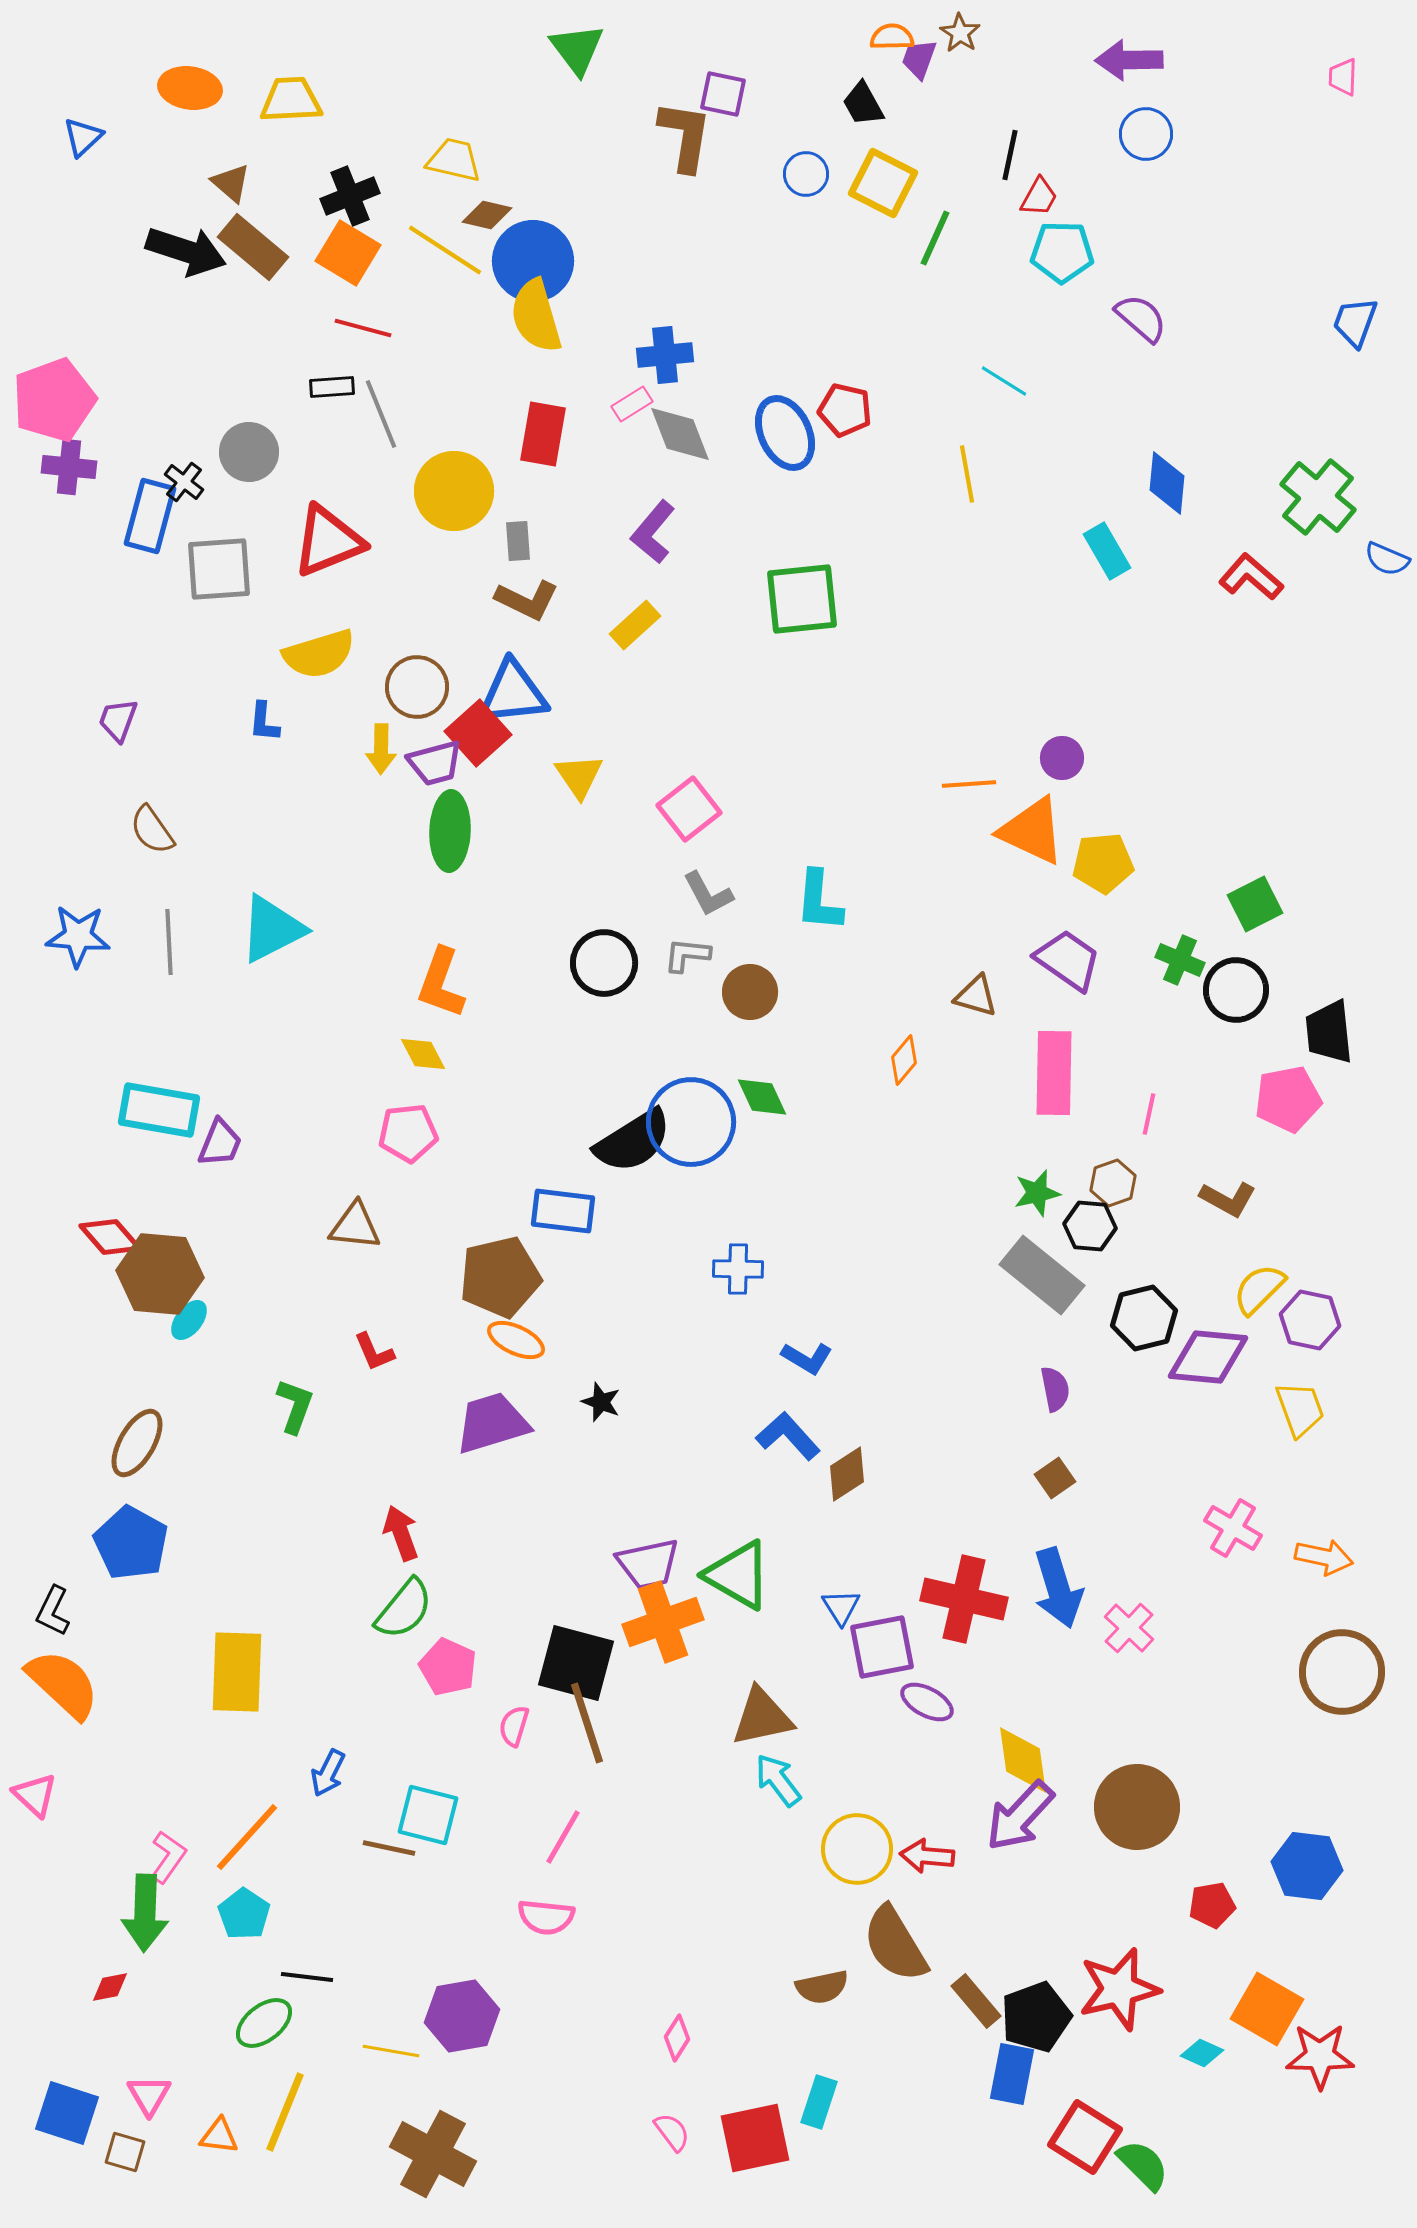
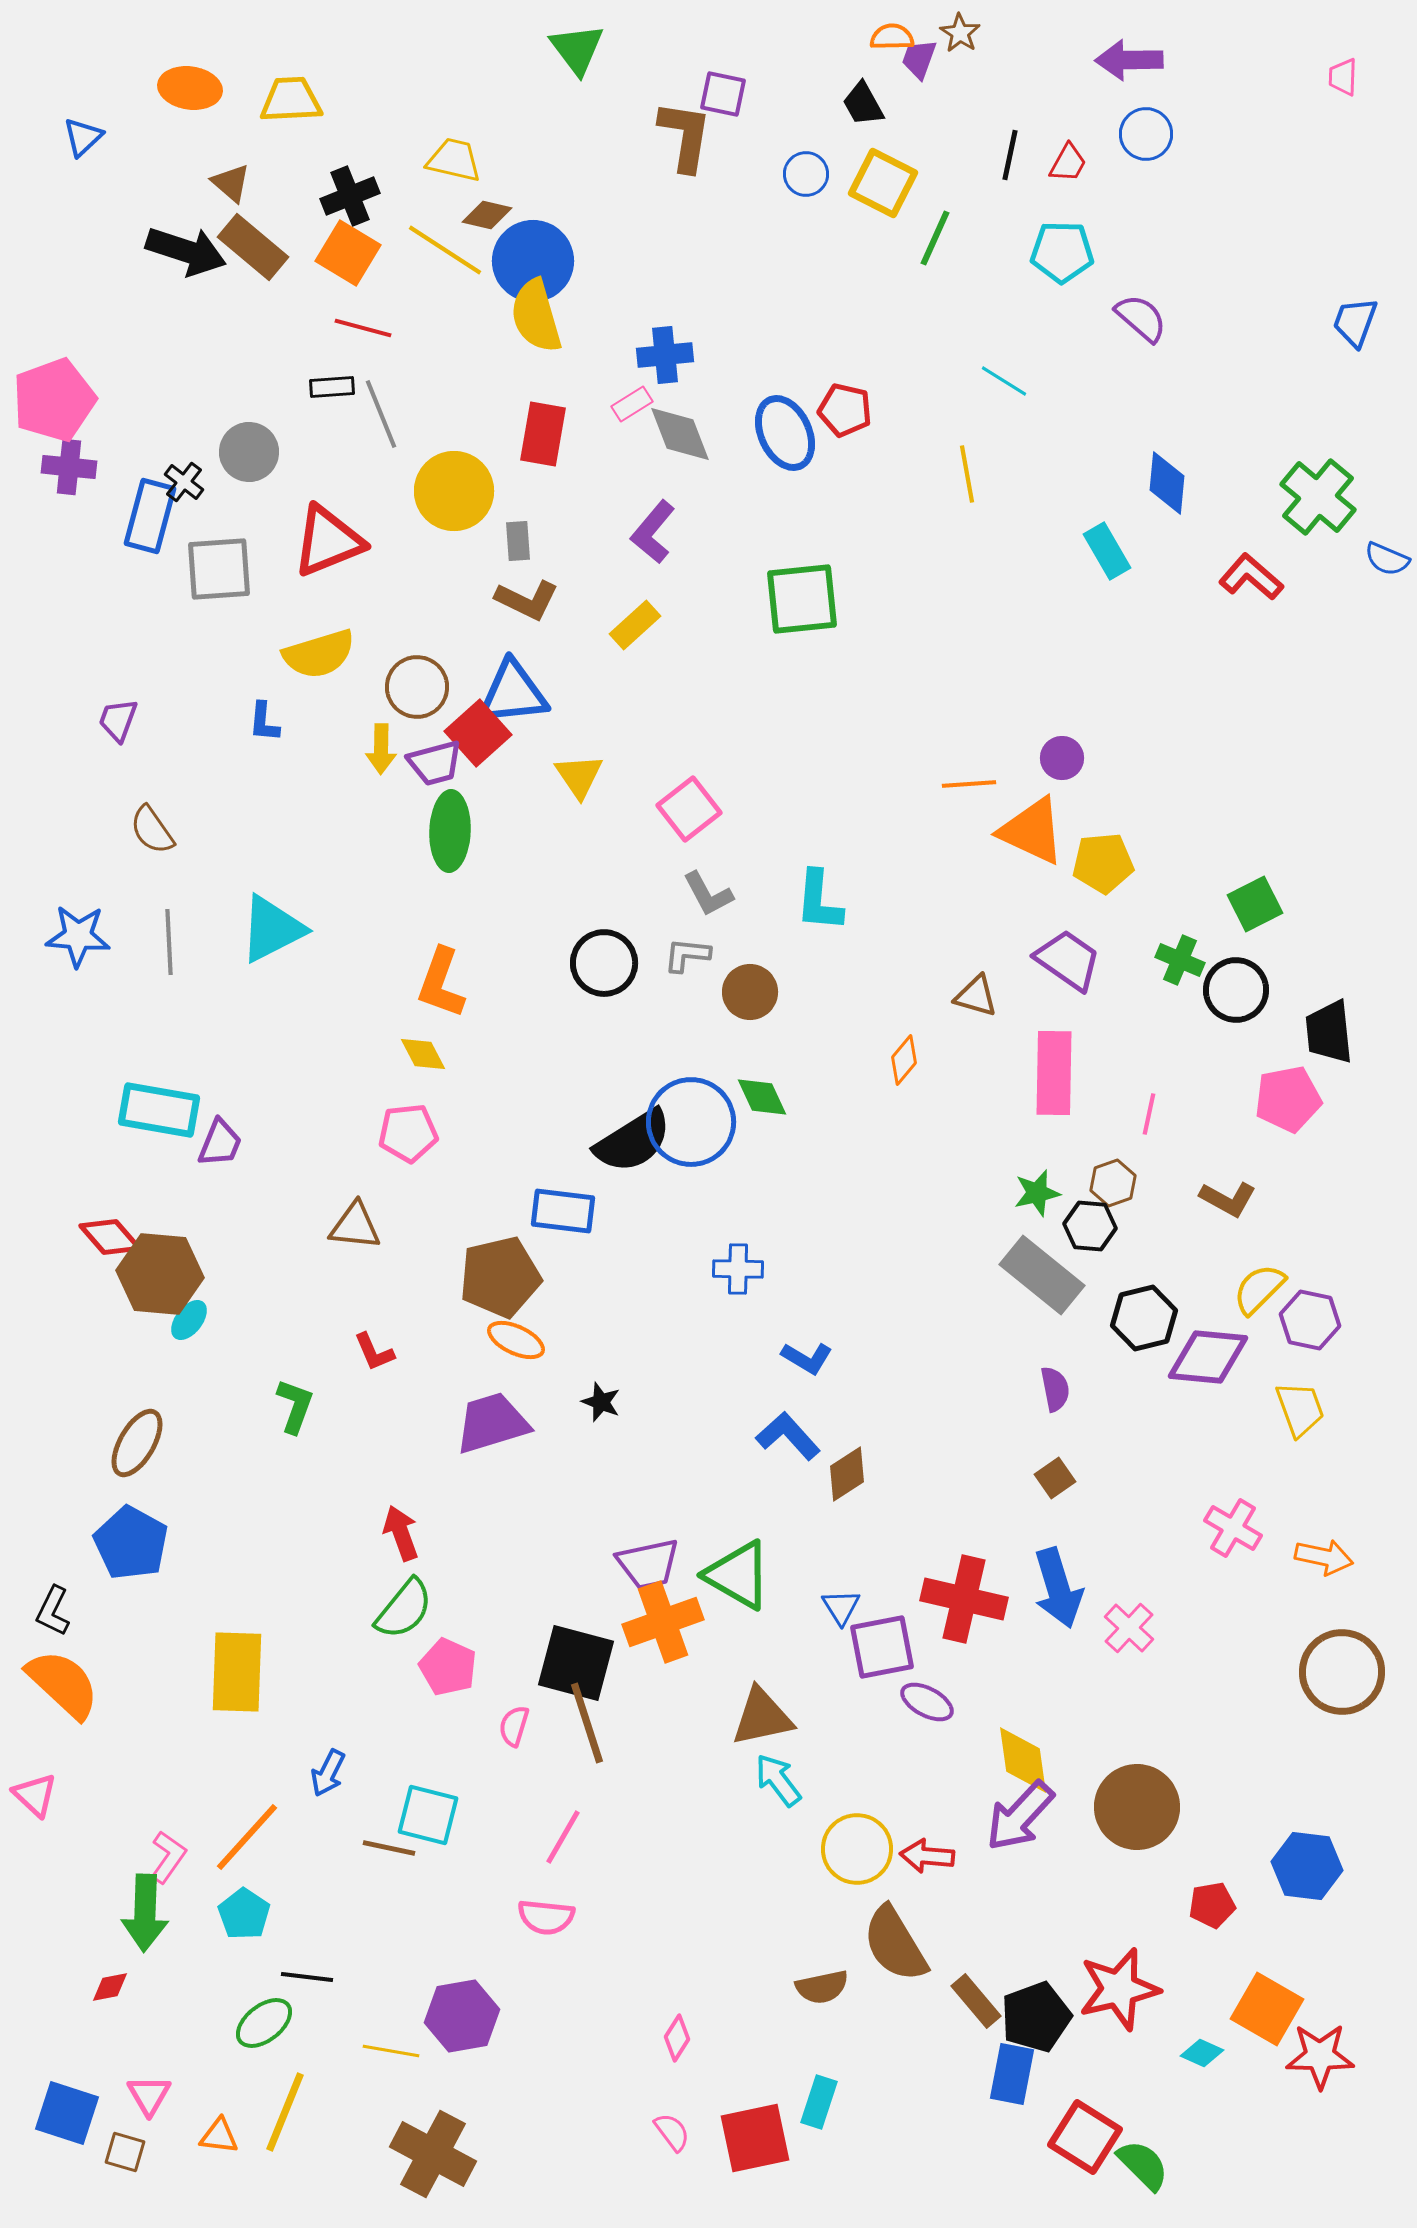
red trapezoid at (1039, 197): moved 29 px right, 34 px up
